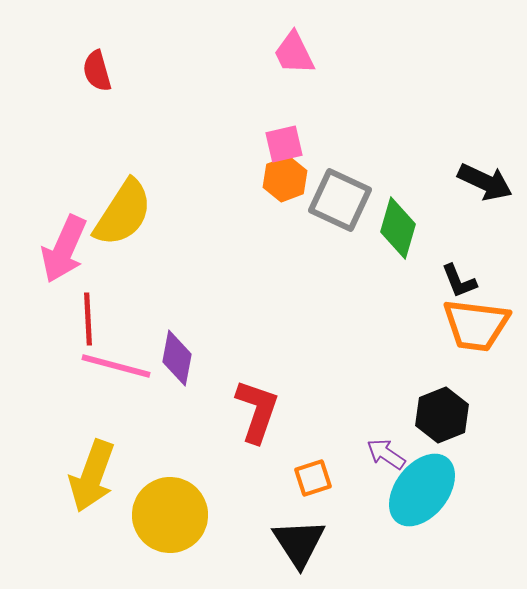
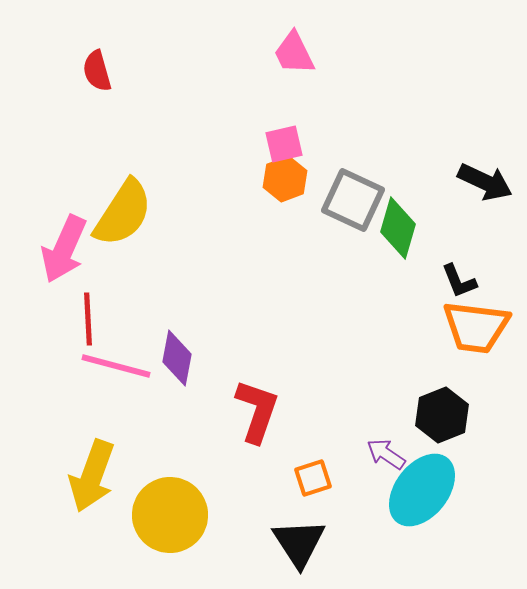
gray square: moved 13 px right
orange trapezoid: moved 2 px down
